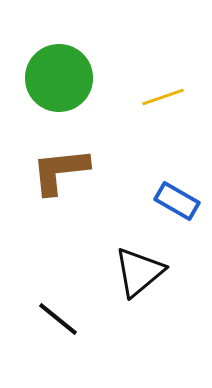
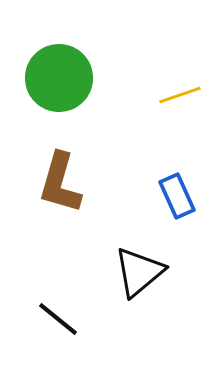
yellow line: moved 17 px right, 2 px up
brown L-shape: moved 12 px down; rotated 68 degrees counterclockwise
blue rectangle: moved 5 px up; rotated 36 degrees clockwise
